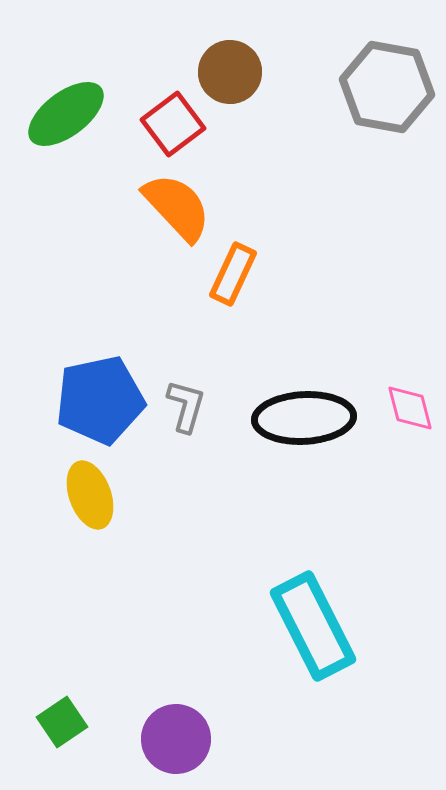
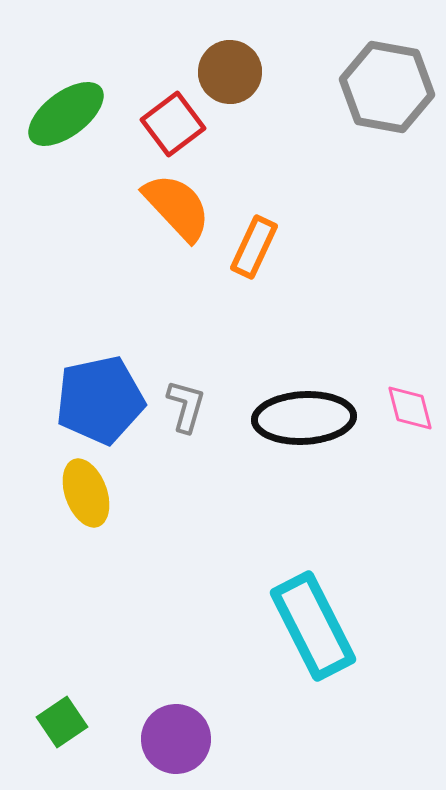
orange rectangle: moved 21 px right, 27 px up
yellow ellipse: moved 4 px left, 2 px up
